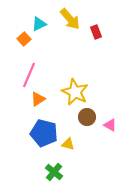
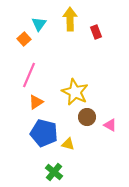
yellow arrow: rotated 140 degrees counterclockwise
cyan triangle: rotated 28 degrees counterclockwise
orange triangle: moved 2 px left, 3 px down
